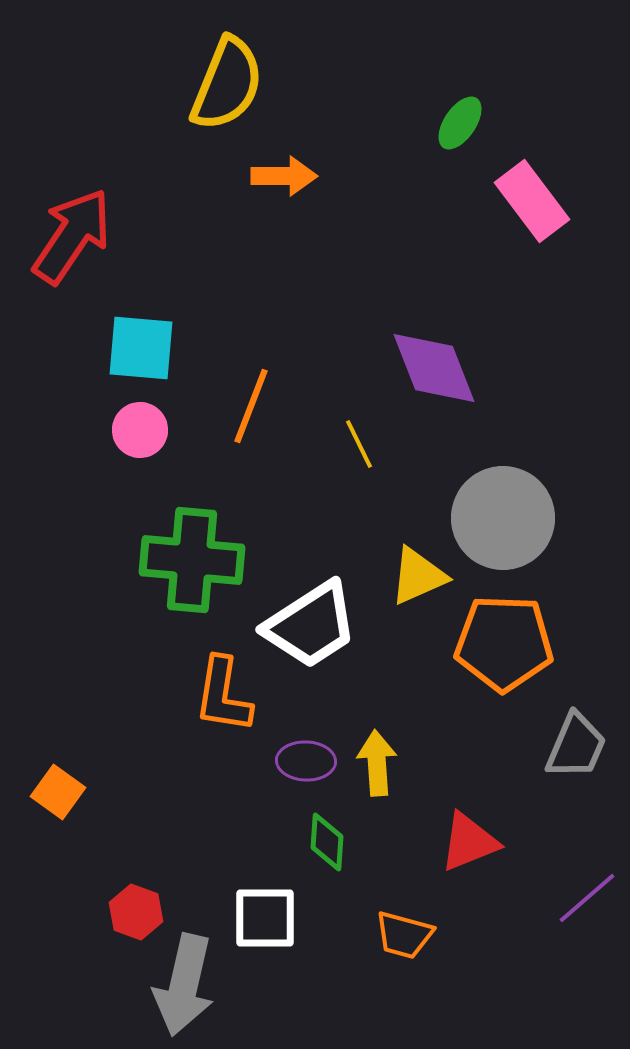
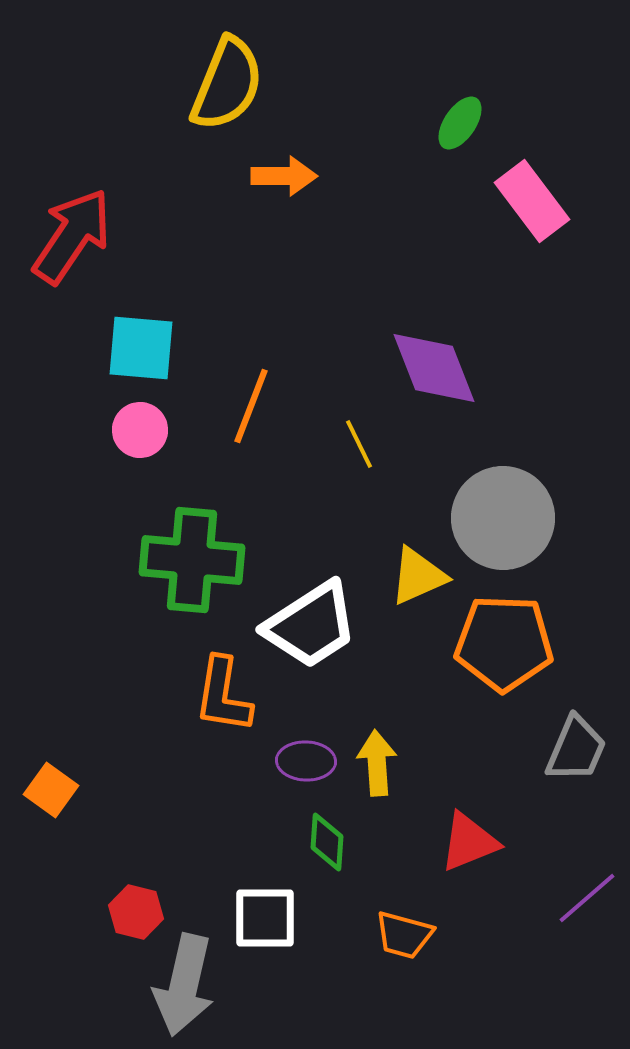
gray trapezoid: moved 3 px down
orange square: moved 7 px left, 2 px up
red hexagon: rotated 6 degrees counterclockwise
